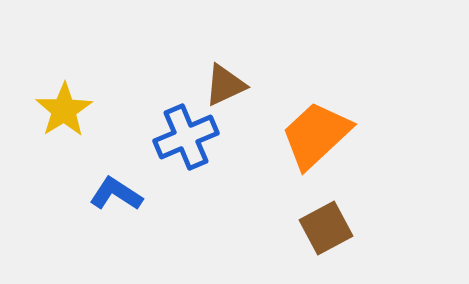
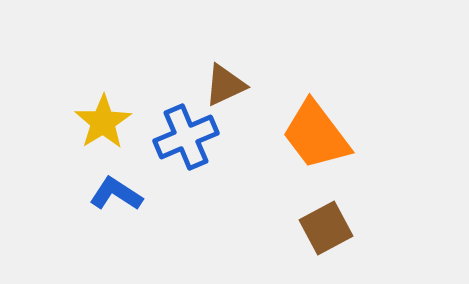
yellow star: moved 39 px right, 12 px down
orange trapezoid: rotated 84 degrees counterclockwise
